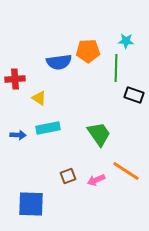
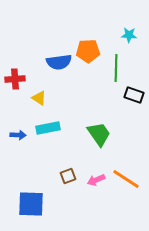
cyan star: moved 3 px right, 6 px up
orange line: moved 8 px down
